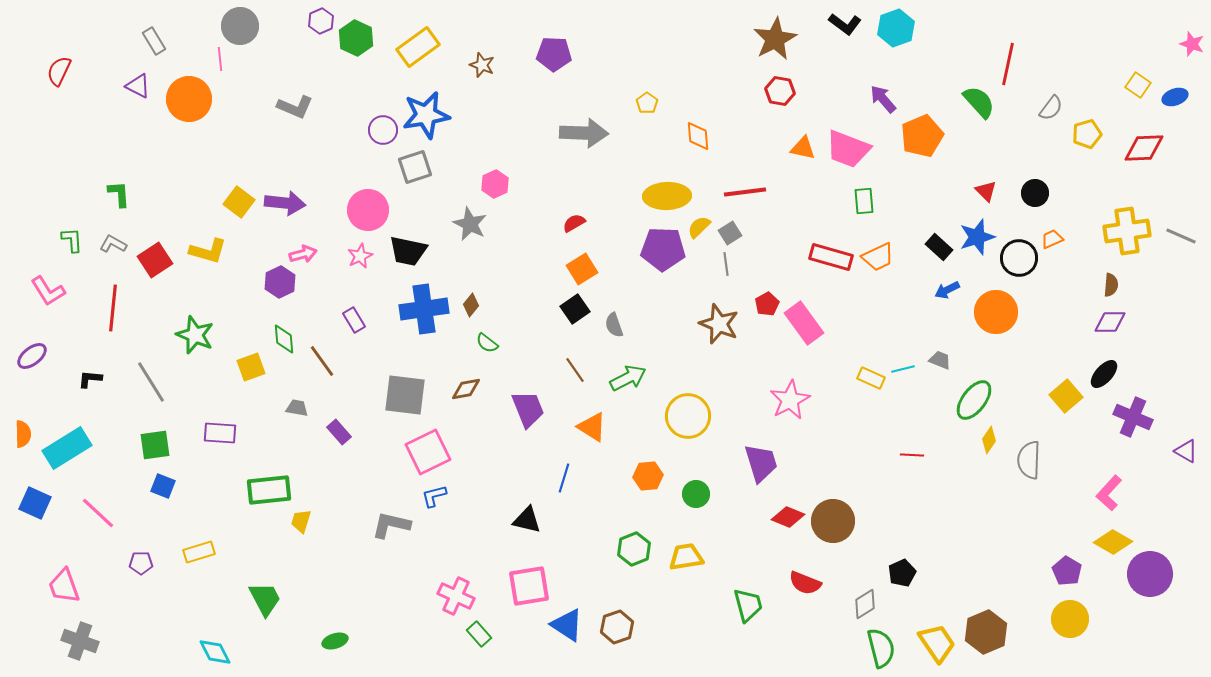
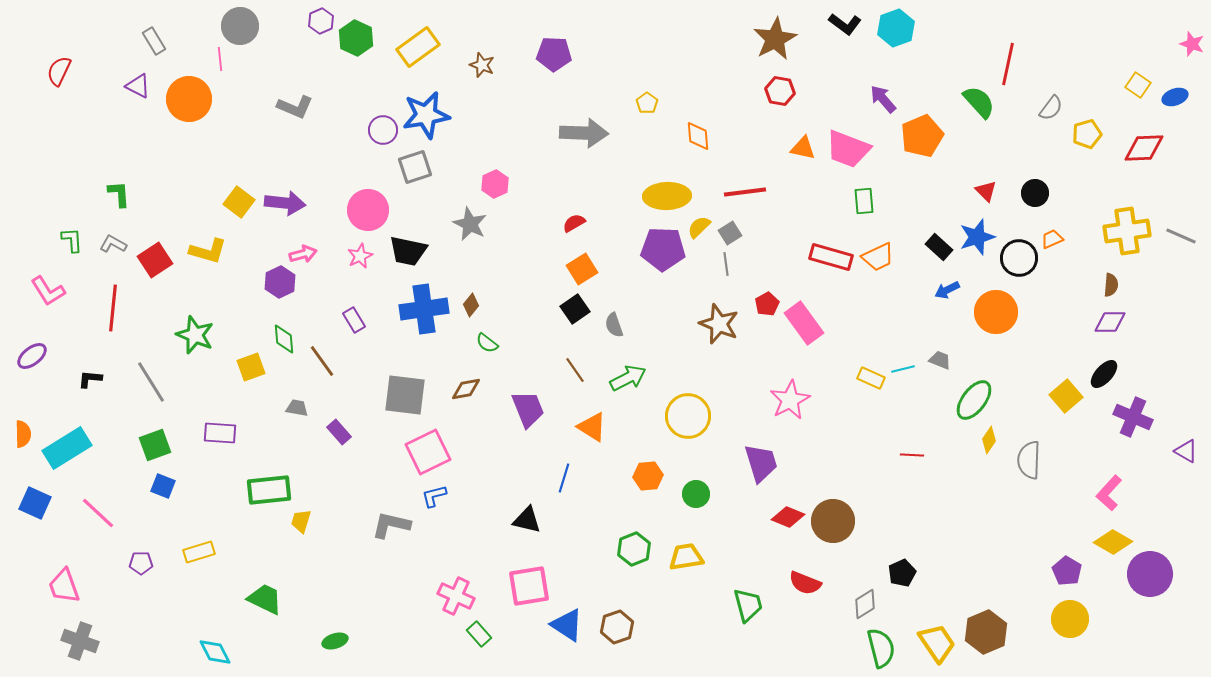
green square at (155, 445): rotated 12 degrees counterclockwise
green trapezoid at (265, 599): rotated 36 degrees counterclockwise
